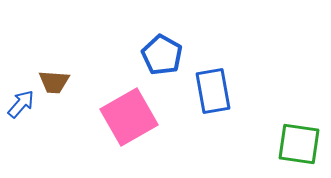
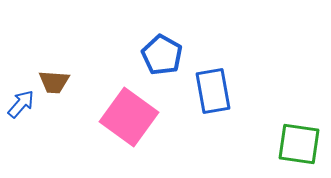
pink square: rotated 24 degrees counterclockwise
